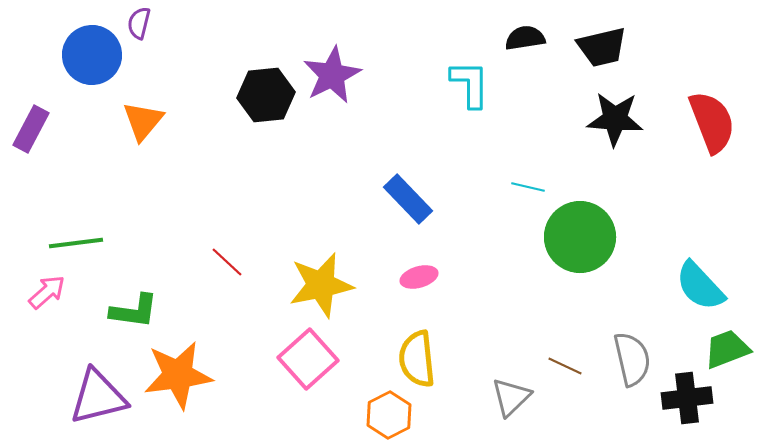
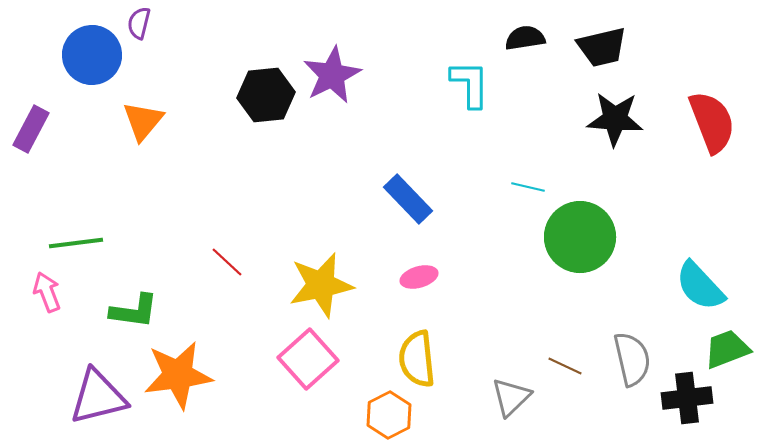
pink arrow: rotated 69 degrees counterclockwise
